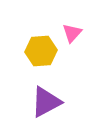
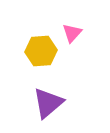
purple triangle: moved 2 px right, 1 px down; rotated 12 degrees counterclockwise
